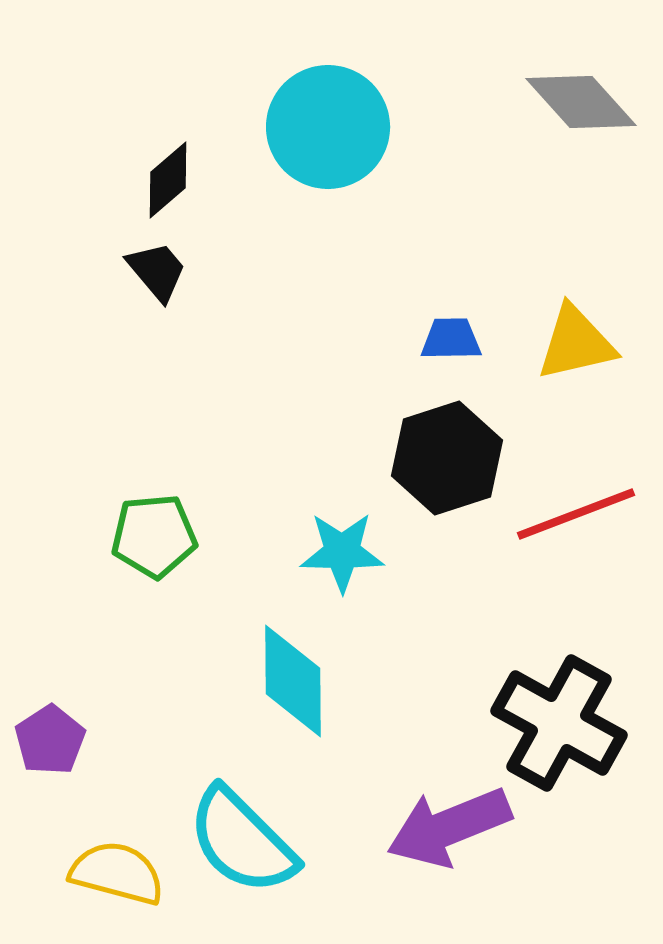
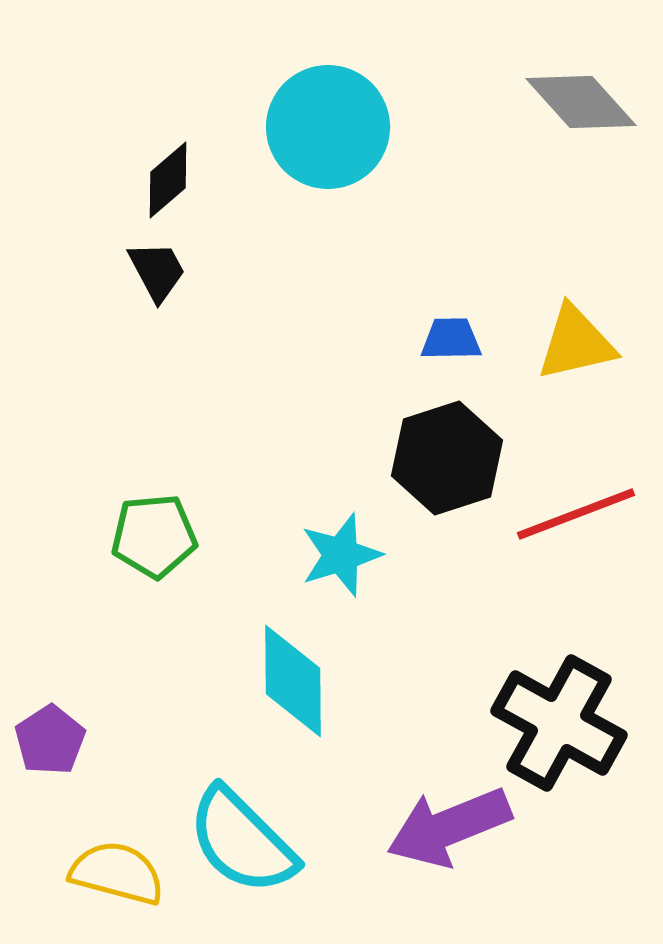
black trapezoid: rotated 12 degrees clockwise
cyan star: moved 1 px left, 3 px down; rotated 18 degrees counterclockwise
